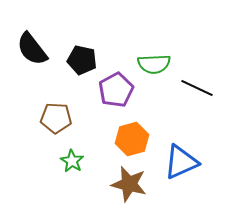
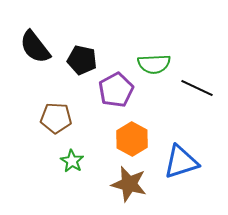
black semicircle: moved 3 px right, 2 px up
orange hexagon: rotated 16 degrees counterclockwise
blue triangle: rotated 6 degrees clockwise
